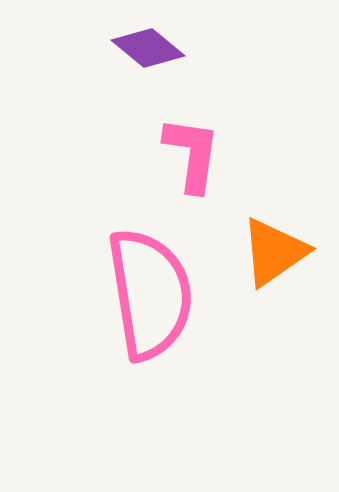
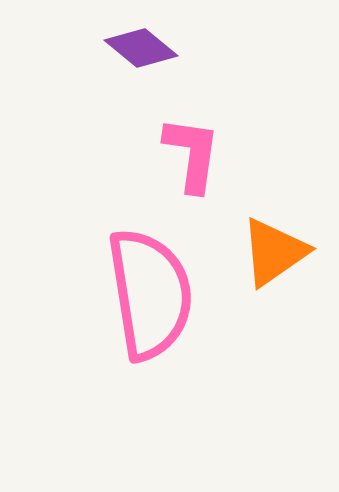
purple diamond: moved 7 px left
